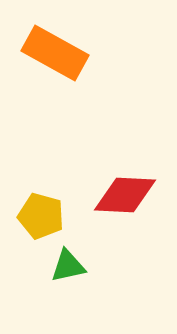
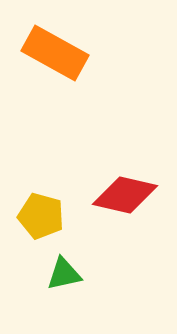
red diamond: rotated 10 degrees clockwise
green triangle: moved 4 px left, 8 px down
